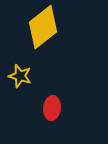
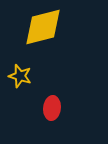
yellow diamond: rotated 24 degrees clockwise
